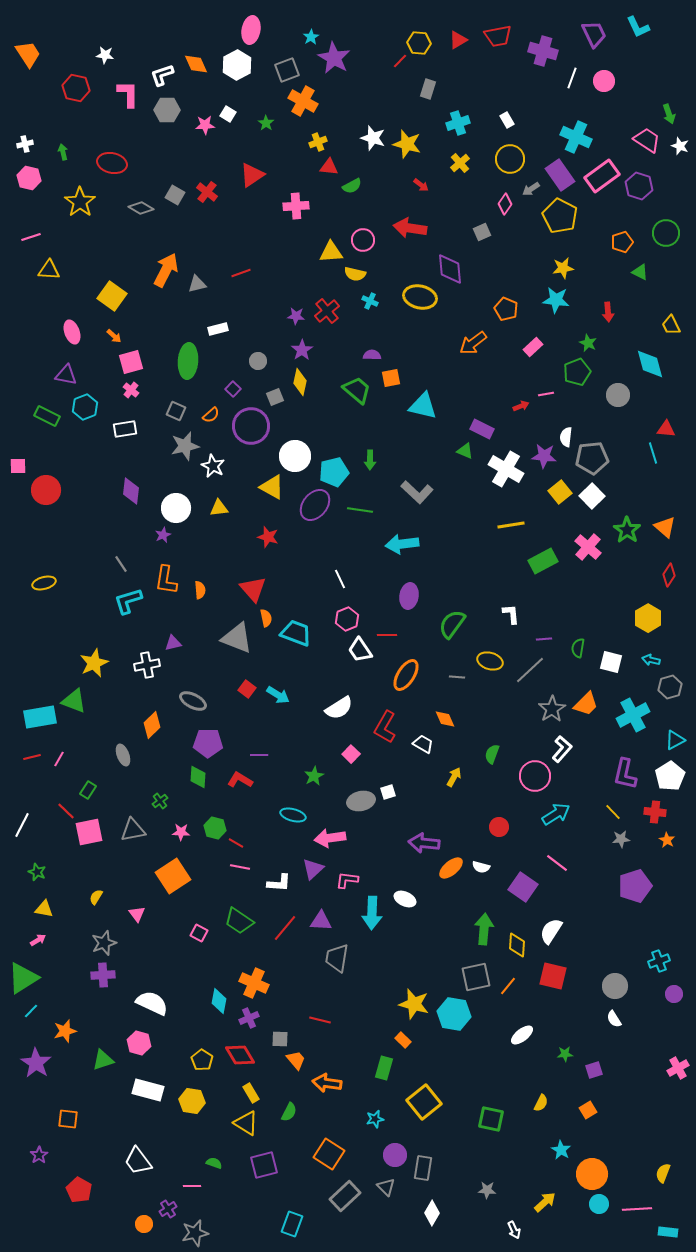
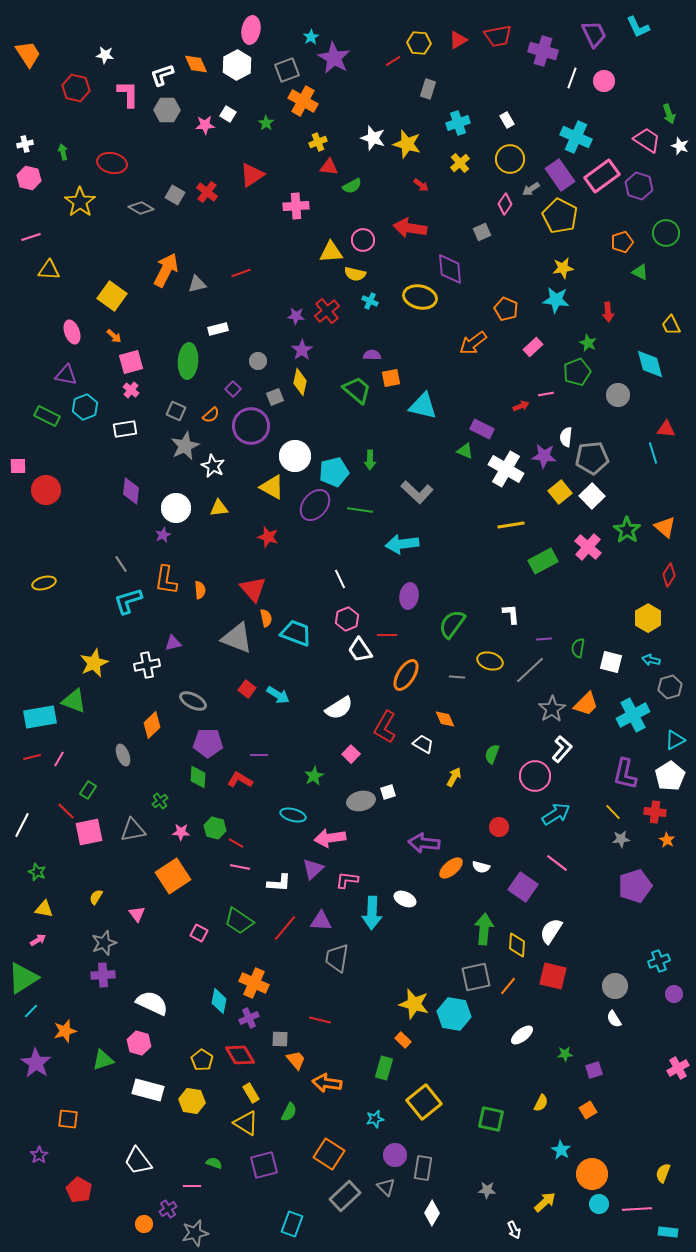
red line at (400, 61): moved 7 px left; rotated 14 degrees clockwise
gray star at (185, 446): rotated 12 degrees counterclockwise
